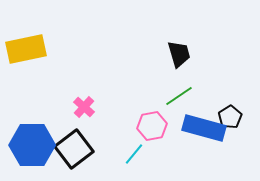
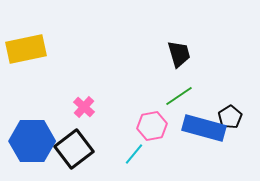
blue hexagon: moved 4 px up
